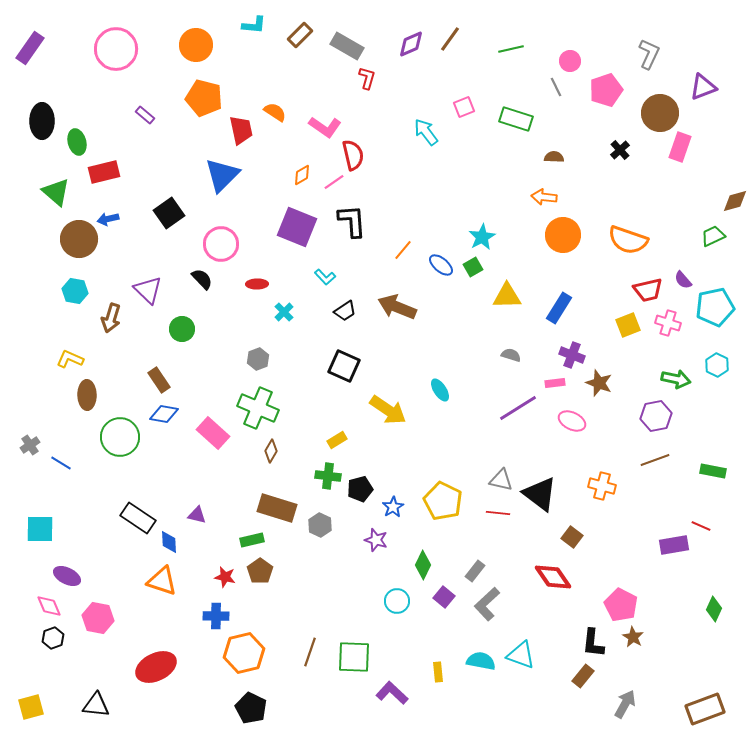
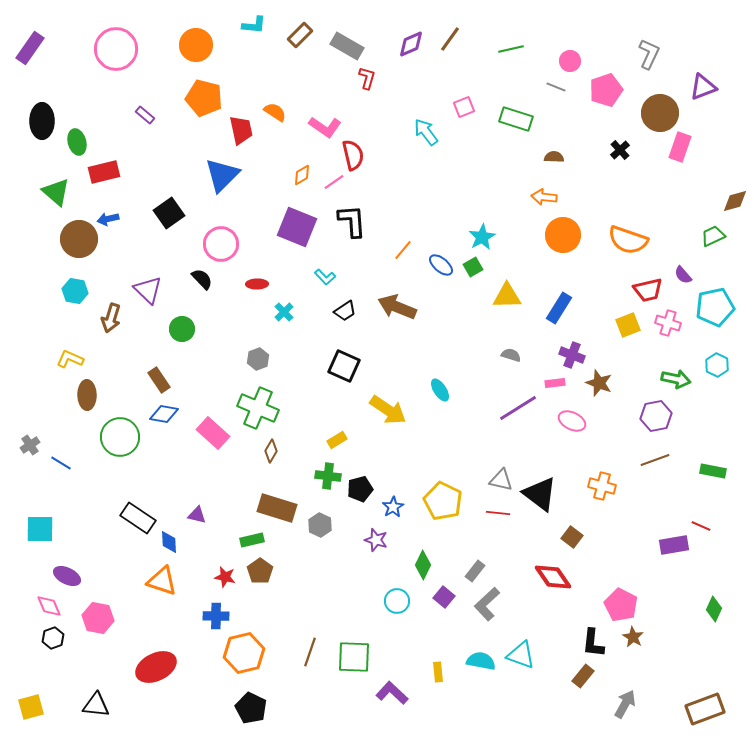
gray line at (556, 87): rotated 42 degrees counterclockwise
purple semicircle at (683, 280): moved 5 px up
